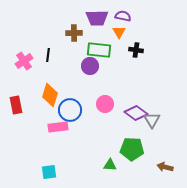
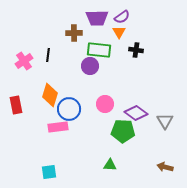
purple semicircle: moved 1 px left, 1 px down; rotated 133 degrees clockwise
blue circle: moved 1 px left, 1 px up
gray triangle: moved 13 px right, 1 px down
green pentagon: moved 9 px left, 18 px up
